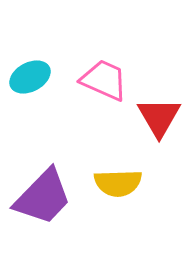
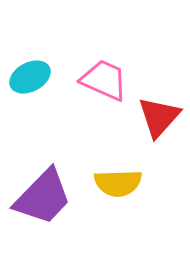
red triangle: rotated 12 degrees clockwise
